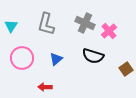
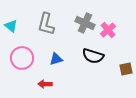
cyan triangle: rotated 24 degrees counterclockwise
pink cross: moved 1 px left, 1 px up
blue triangle: rotated 24 degrees clockwise
brown square: rotated 24 degrees clockwise
red arrow: moved 3 px up
